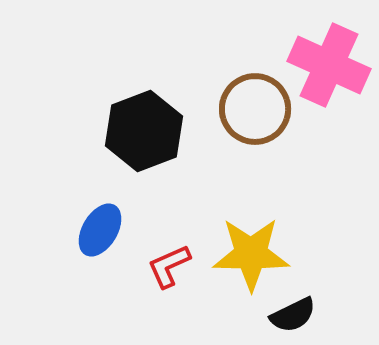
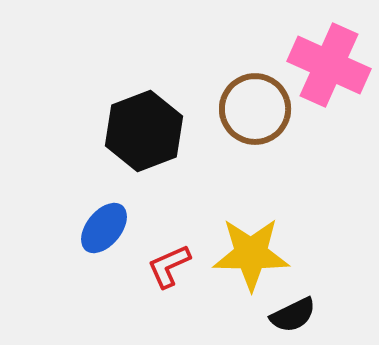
blue ellipse: moved 4 px right, 2 px up; rotated 8 degrees clockwise
